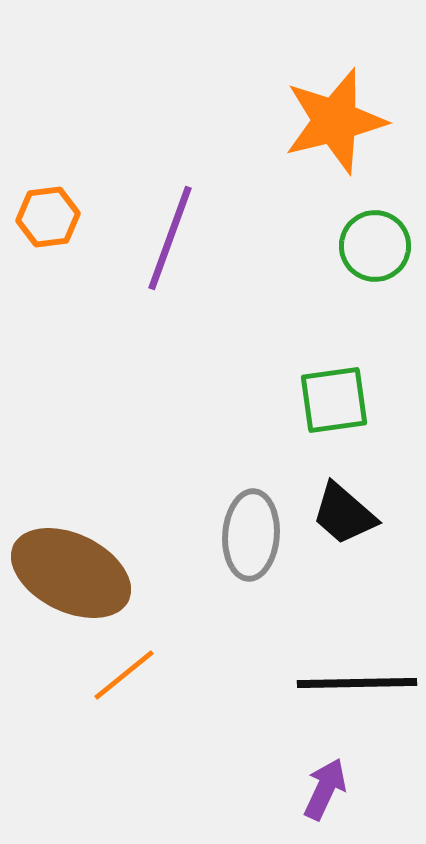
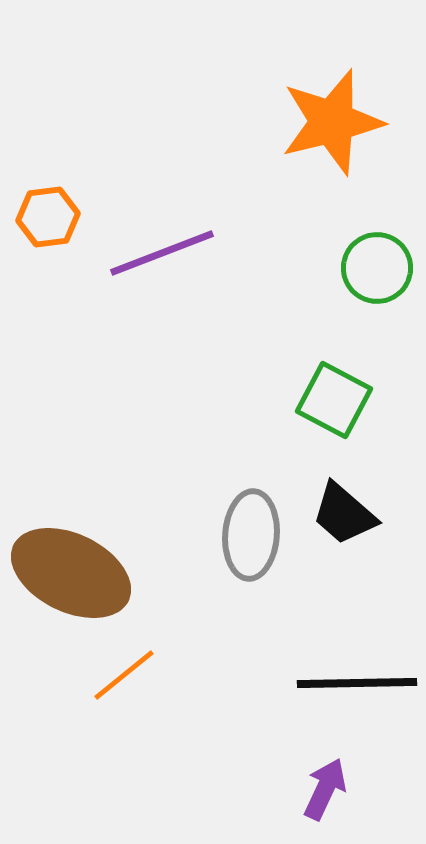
orange star: moved 3 px left, 1 px down
purple line: moved 8 px left, 15 px down; rotated 49 degrees clockwise
green circle: moved 2 px right, 22 px down
green square: rotated 36 degrees clockwise
